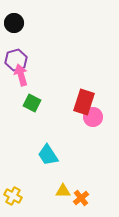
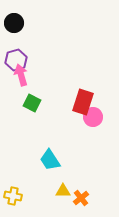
red rectangle: moved 1 px left
cyan trapezoid: moved 2 px right, 5 px down
yellow cross: rotated 18 degrees counterclockwise
